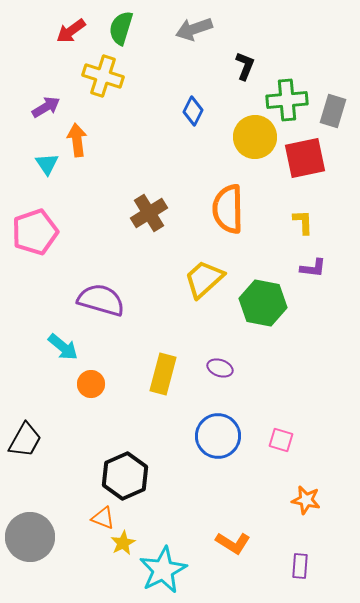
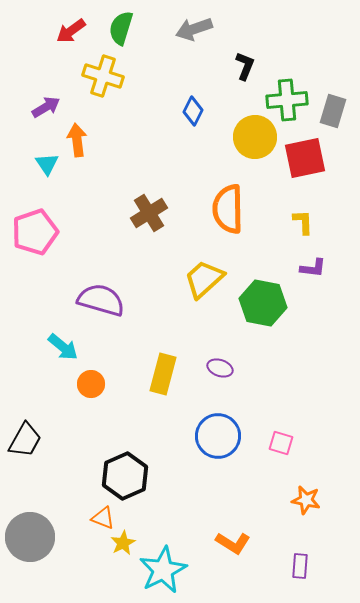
pink square: moved 3 px down
